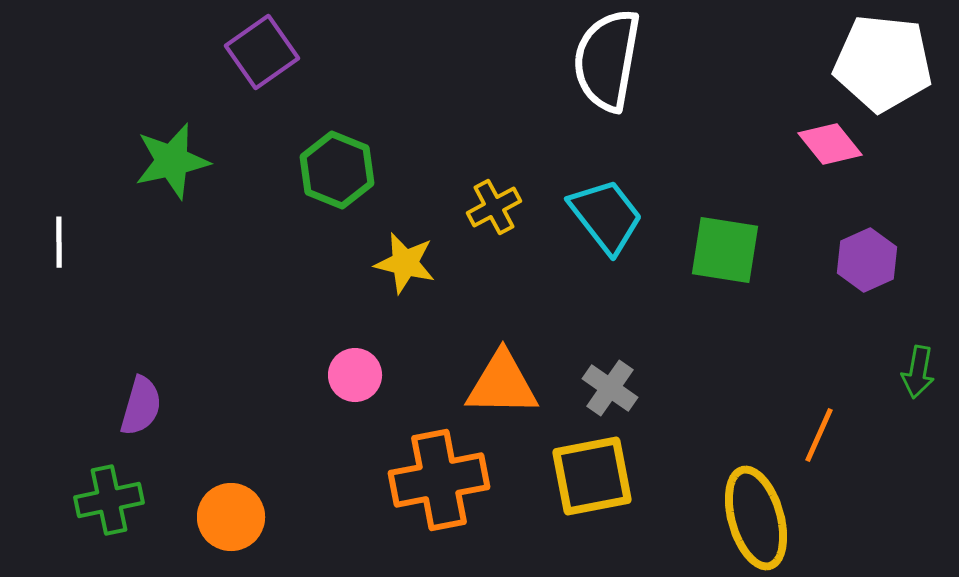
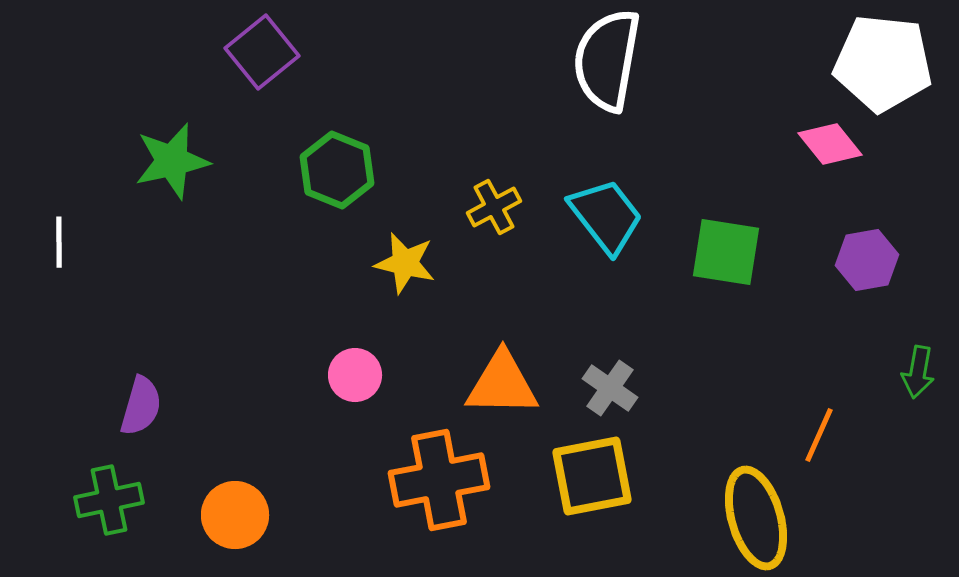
purple square: rotated 4 degrees counterclockwise
green square: moved 1 px right, 2 px down
purple hexagon: rotated 14 degrees clockwise
orange circle: moved 4 px right, 2 px up
